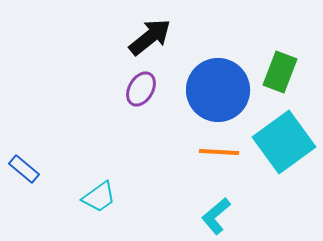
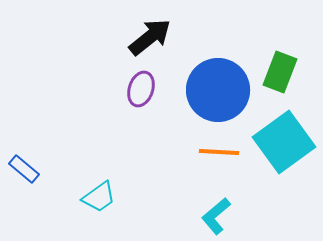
purple ellipse: rotated 12 degrees counterclockwise
